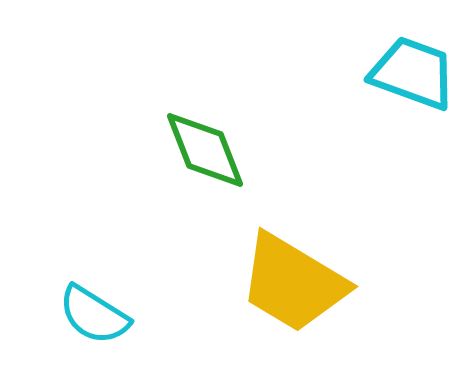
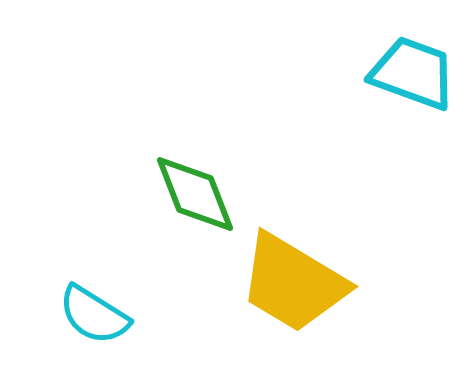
green diamond: moved 10 px left, 44 px down
